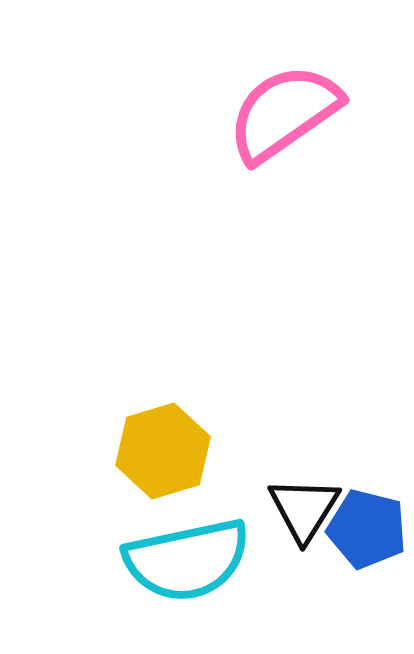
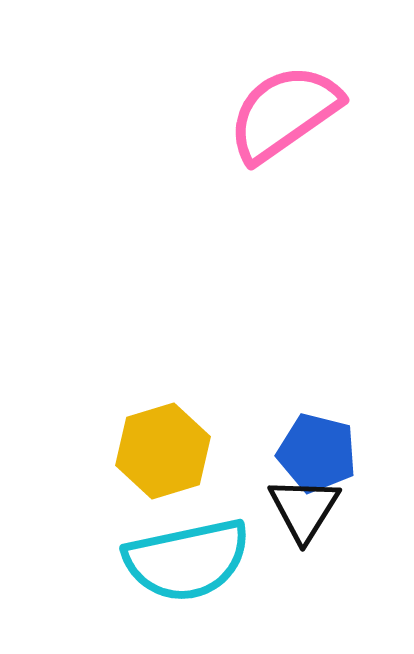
blue pentagon: moved 50 px left, 76 px up
